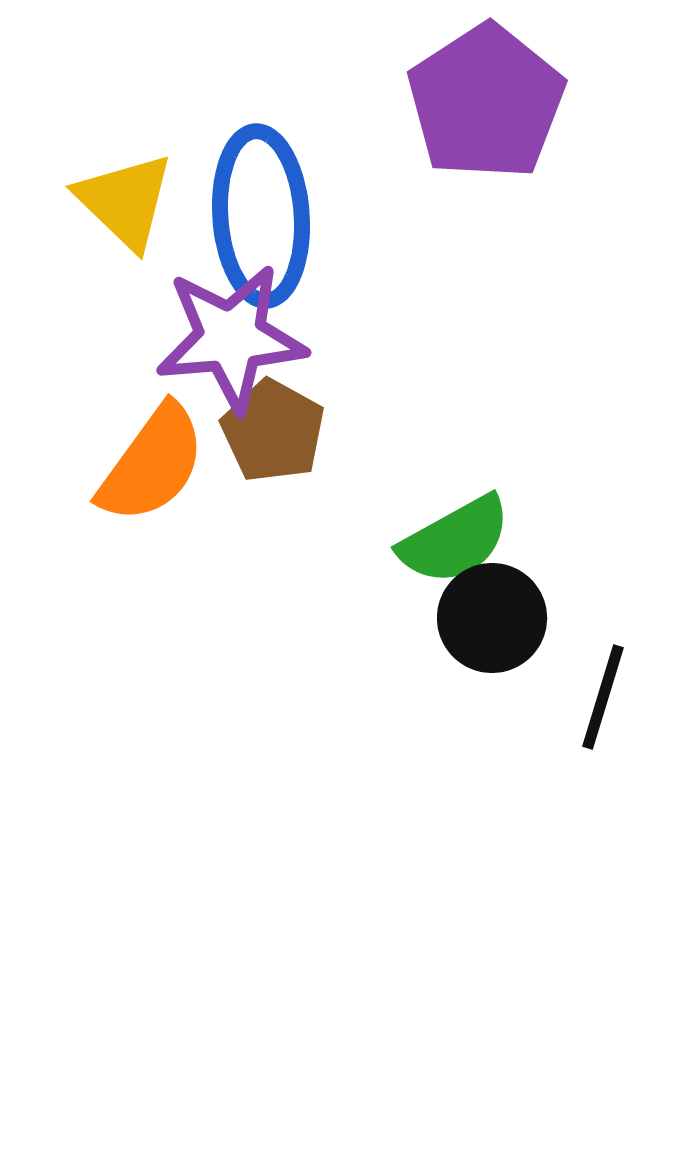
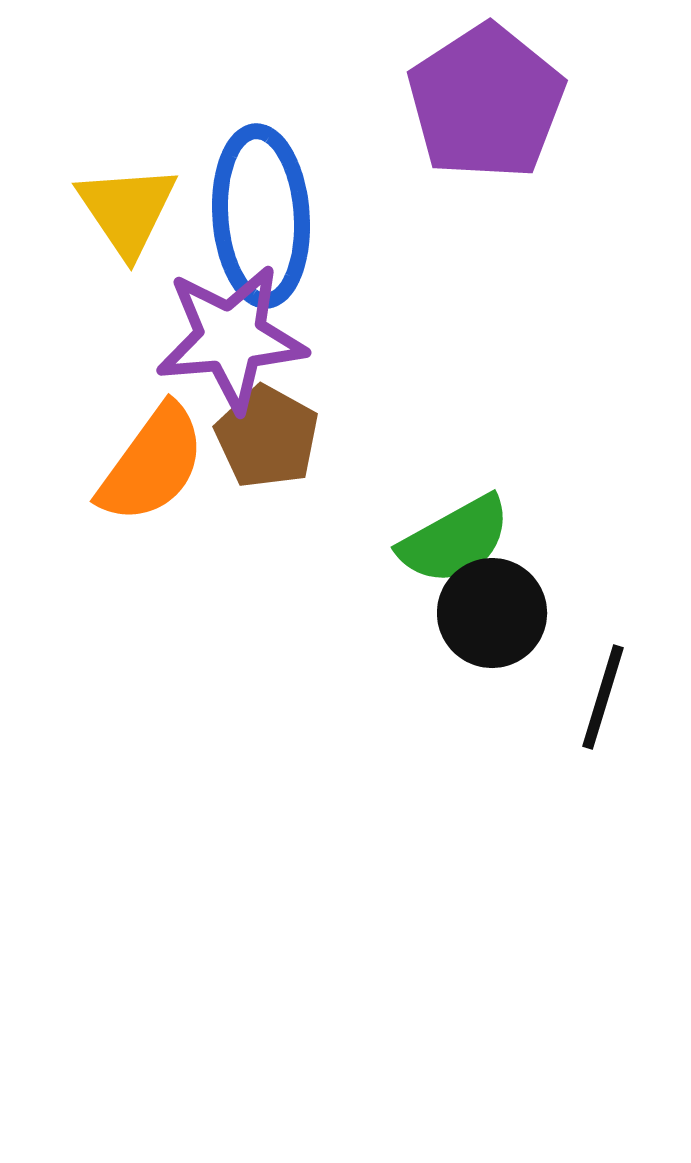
yellow triangle: moved 2 px right, 9 px down; rotated 12 degrees clockwise
brown pentagon: moved 6 px left, 6 px down
black circle: moved 5 px up
